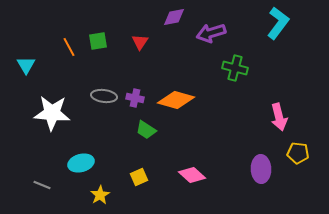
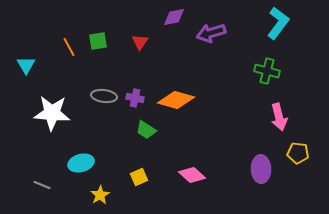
green cross: moved 32 px right, 3 px down
